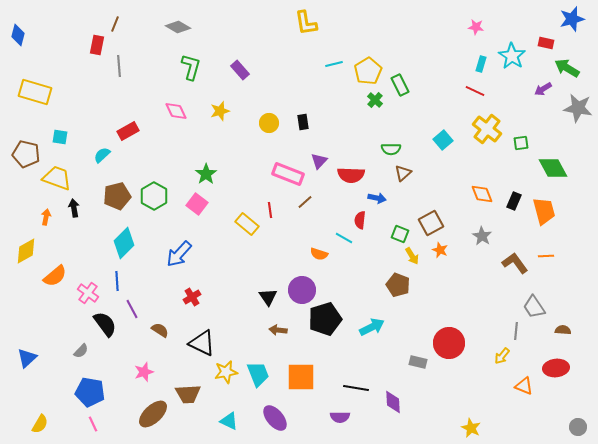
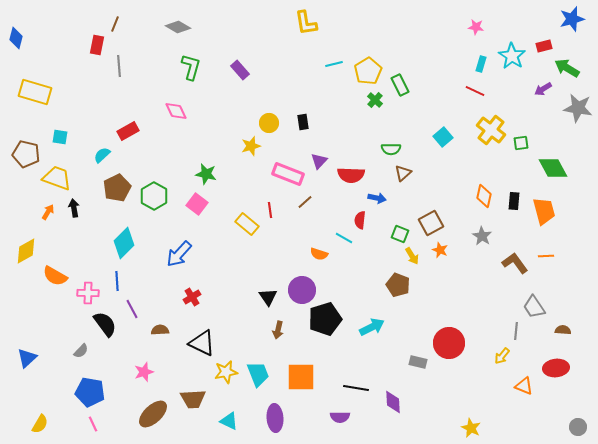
blue diamond at (18, 35): moved 2 px left, 3 px down
red rectangle at (546, 43): moved 2 px left, 3 px down; rotated 28 degrees counterclockwise
yellow star at (220, 111): moved 31 px right, 35 px down
yellow cross at (487, 129): moved 4 px right, 1 px down
cyan square at (443, 140): moved 3 px up
green star at (206, 174): rotated 25 degrees counterclockwise
orange diamond at (482, 194): moved 2 px right, 2 px down; rotated 35 degrees clockwise
brown pentagon at (117, 196): moved 8 px up; rotated 12 degrees counterclockwise
black rectangle at (514, 201): rotated 18 degrees counterclockwise
orange arrow at (46, 217): moved 2 px right, 5 px up; rotated 21 degrees clockwise
orange semicircle at (55, 276): rotated 70 degrees clockwise
pink cross at (88, 293): rotated 35 degrees counterclockwise
brown semicircle at (160, 330): rotated 36 degrees counterclockwise
brown arrow at (278, 330): rotated 84 degrees counterclockwise
brown trapezoid at (188, 394): moved 5 px right, 5 px down
purple ellipse at (275, 418): rotated 36 degrees clockwise
